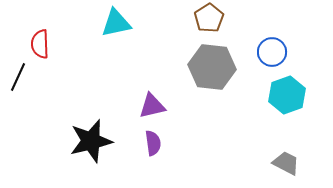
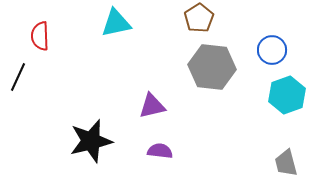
brown pentagon: moved 10 px left
red semicircle: moved 8 px up
blue circle: moved 2 px up
purple semicircle: moved 7 px right, 8 px down; rotated 75 degrees counterclockwise
gray trapezoid: rotated 132 degrees counterclockwise
